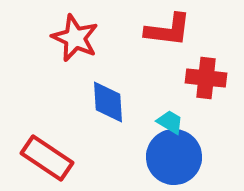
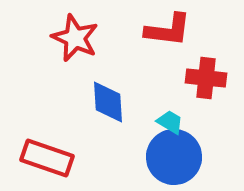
red rectangle: rotated 15 degrees counterclockwise
